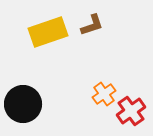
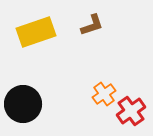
yellow rectangle: moved 12 px left
